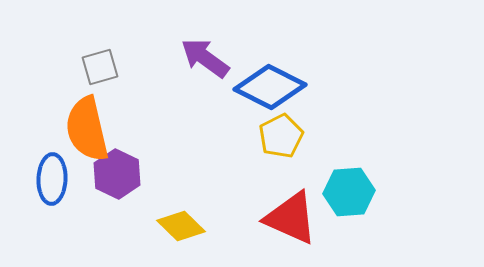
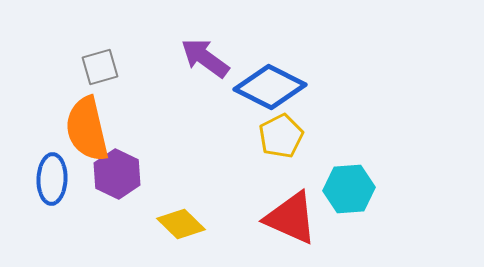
cyan hexagon: moved 3 px up
yellow diamond: moved 2 px up
